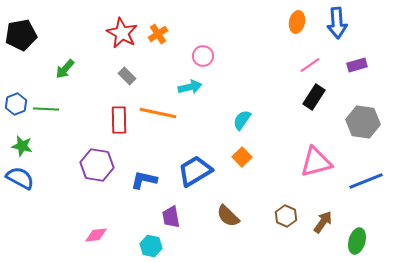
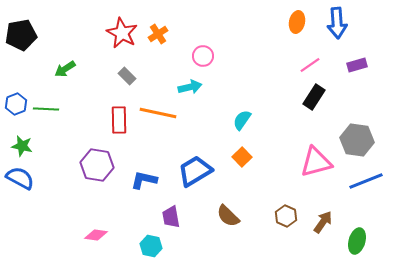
green arrow: rotated 15 degrees clockwise
gray hexagon: moved 6 px left, 18 px down
pink diamond: rotated 15 degrees clockwise
